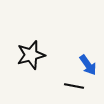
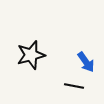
blue arrow: moved 2 px left, 3 px up
